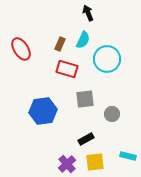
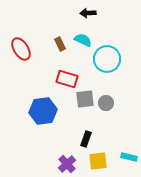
black arrow: rotated 70 degrees counterclockwise
cyan semicircle: rotated 90 degrees counterclockwise
brown rectangle: rotated 48 degrees counterclockwise
red rectangle: moved 10 px down
gray circle: moved 6 px left, 11 px up
black rectangle: rotated 42 degrees counterclockwise
cyan rectangle: moved 1 px right, 1 px down
yellow square: moved 3 px right, 1 px up
